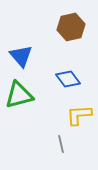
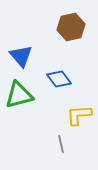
blue diamond: moved 9 px left
